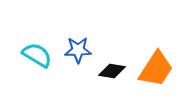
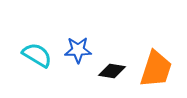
orange trapezoid: rotated 15 degrees counterclockwise
